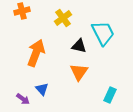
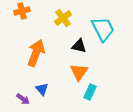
cyan trapezoid: moved 4 px up
cyan rectangle: moved 20 px left, 3 px up
